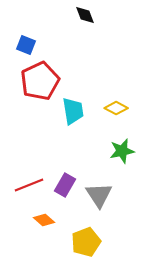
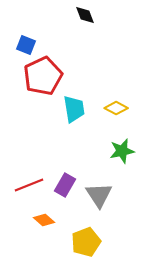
red pentagon: moved 3 px right, 5 px up
cyan trapezoid: moved 1 px right, 2 px up
